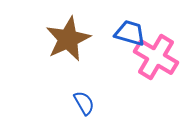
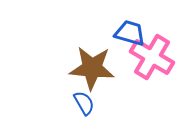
brown star: moved 24 px right, 29 px down; rotated 30 degrees clockwise
pink cross: moved 4 px left
